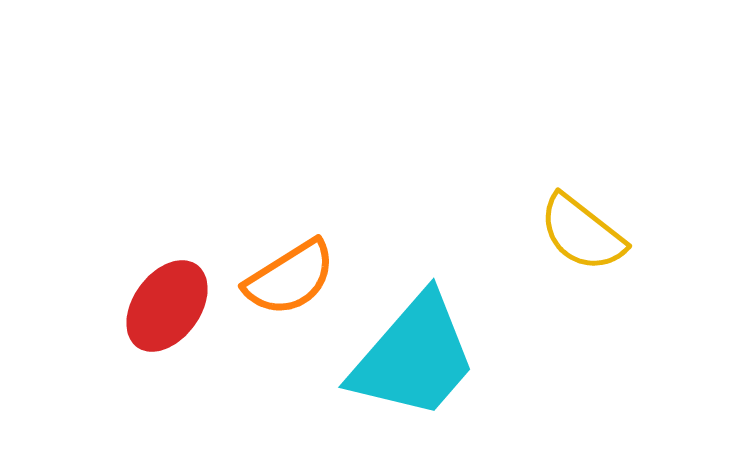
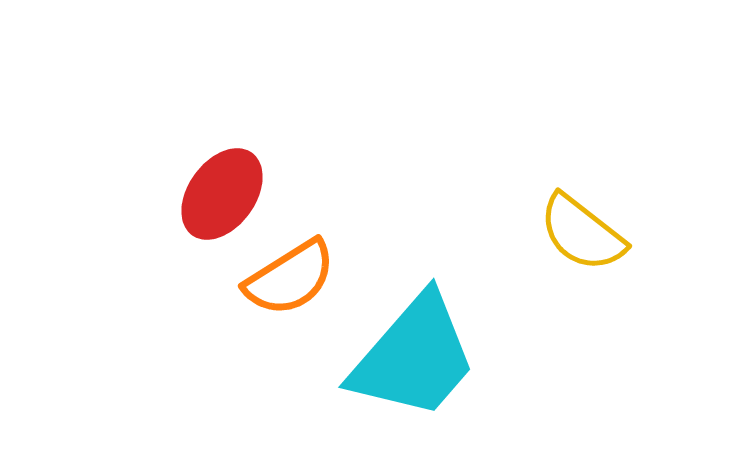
red ellipse: moved 55 px right, 112 px up
